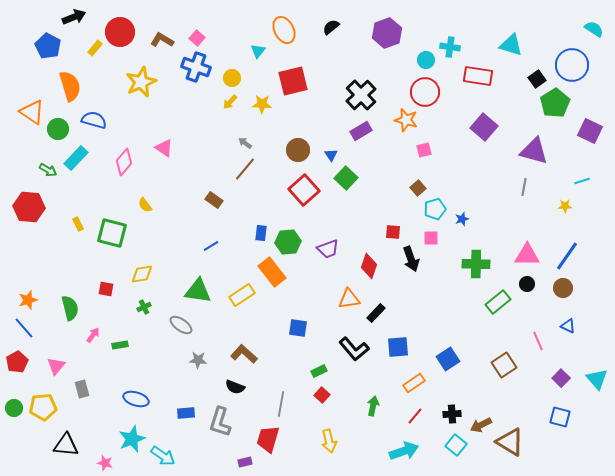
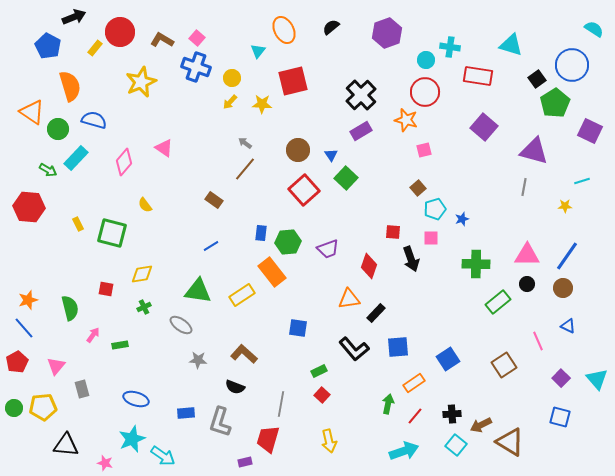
green arrow at (373, 406): moved 15 px right, 2 px up
